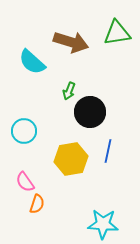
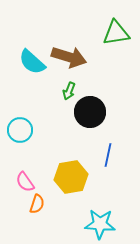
green triangle: moved 1 px left
brown arrow: moved 2 px left, 15 px down
cyan circle: moved 4 px left, 1 px up
blue line: moved 4 px down
yellow hexagon: moved 18 px down
cyan star: moved 3 px left
